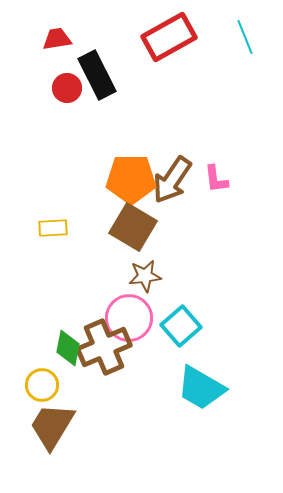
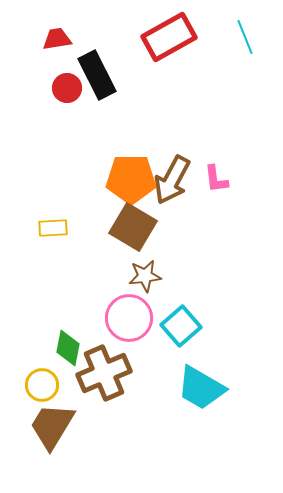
brown arrow: rotated 6 degrees counterclockwise
brown cross: moved 26 px down
